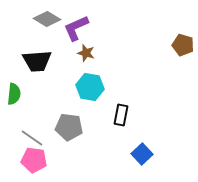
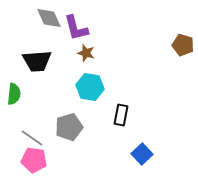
gray diamond: moved 2 px right, 1 px up; rotated 36 degrees clockwise
purple L-shape: rotated 80 degrees counterclockwise
gray pentagon: rotated 24 degrees counterclockwise
